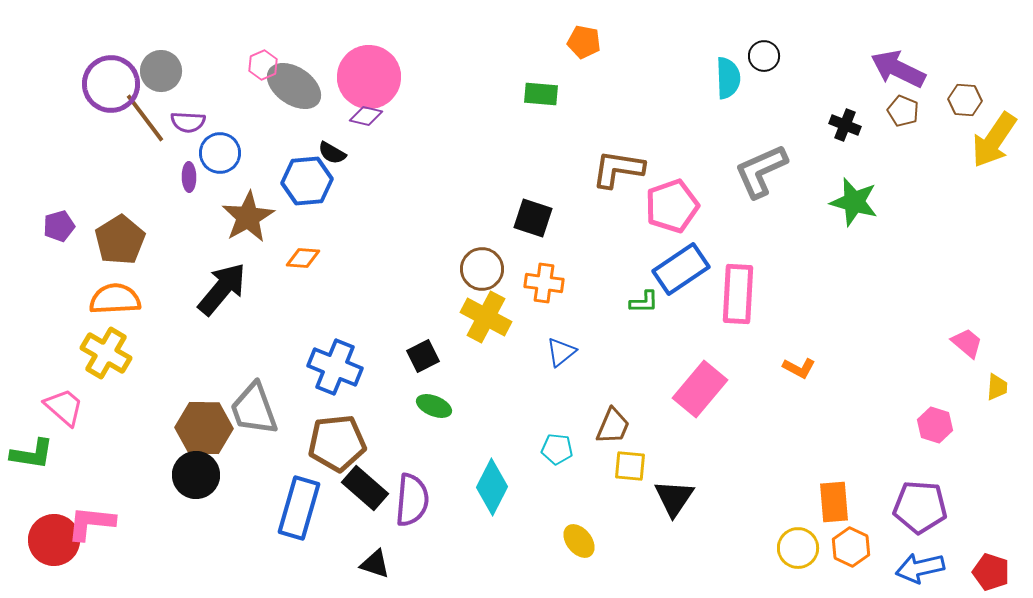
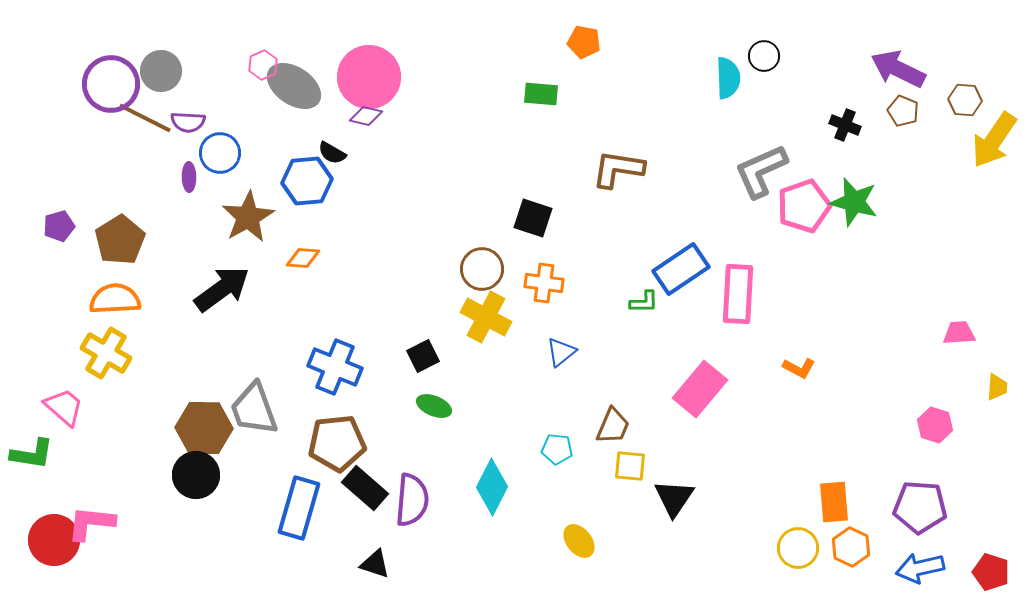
brown line at (145, 118): rotated 26 degrees counterclockwise
pink pentagon at (672, 206): moved 132 px right
black arrow at (222, 289): rotated 14 degrees clockwise
pink trapezoid at (967, 343): moved 8 px left, 10 px up; rotated 44 degrees counterclockwise
